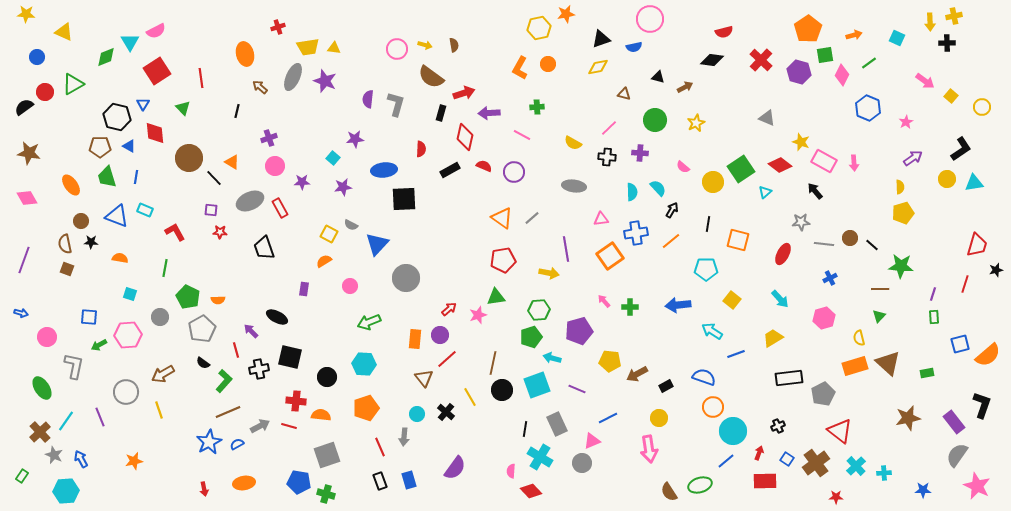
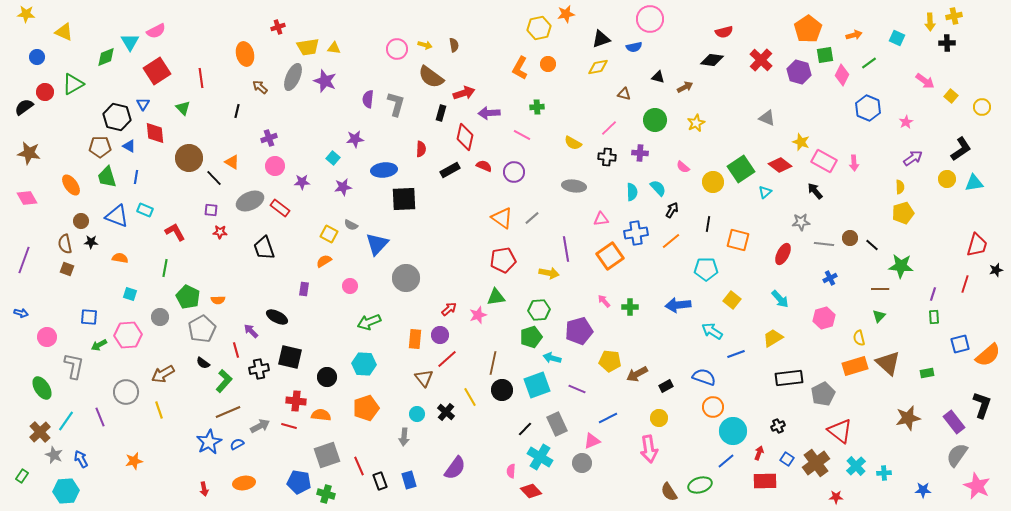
red rectangle at (280, 208): rotated 24 degrees counterclockwise
black line at (525, 429): rotated 35 degrees clockwise
red line at (380, 447): moved 21 px left, 19 px down
